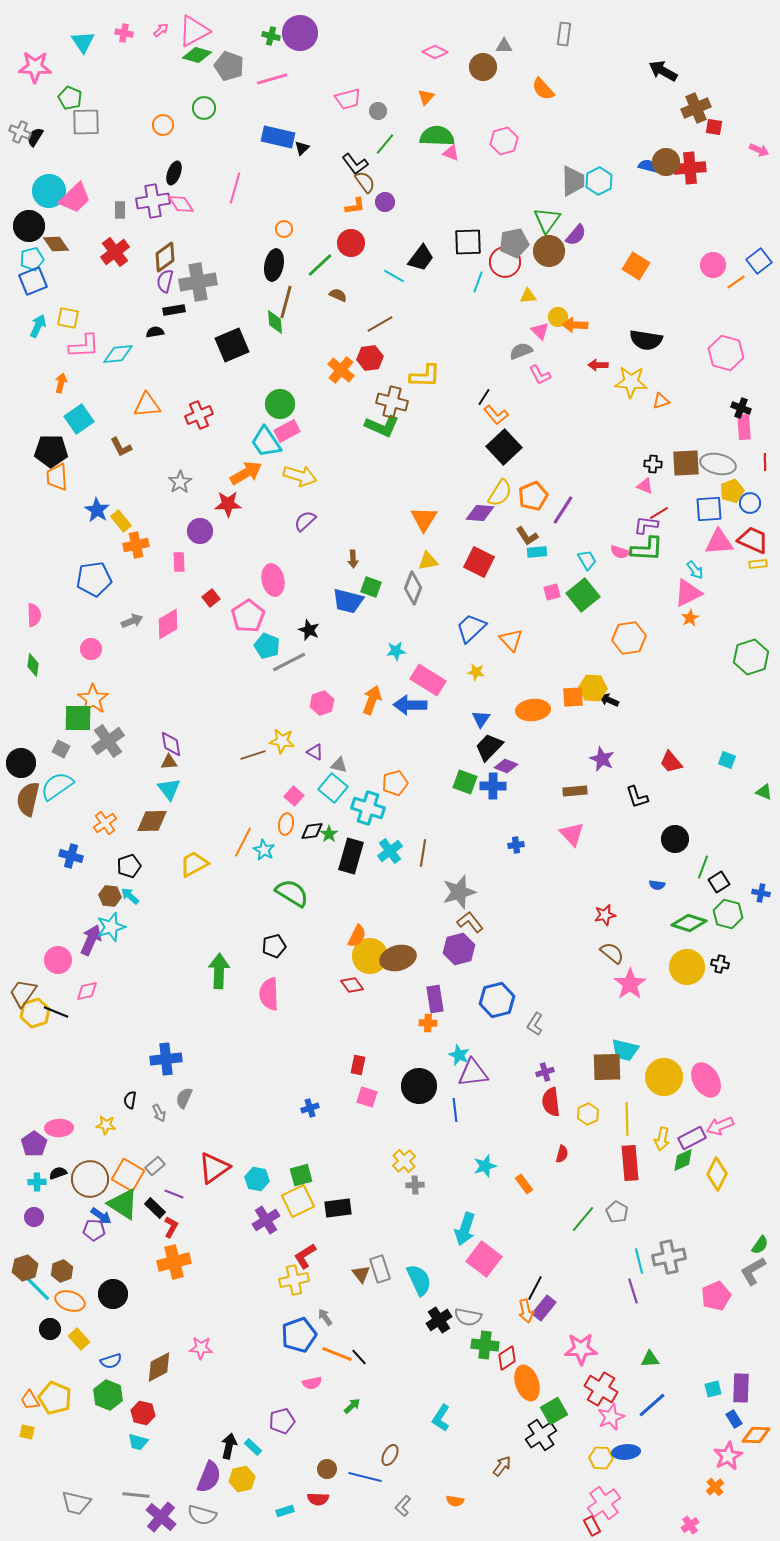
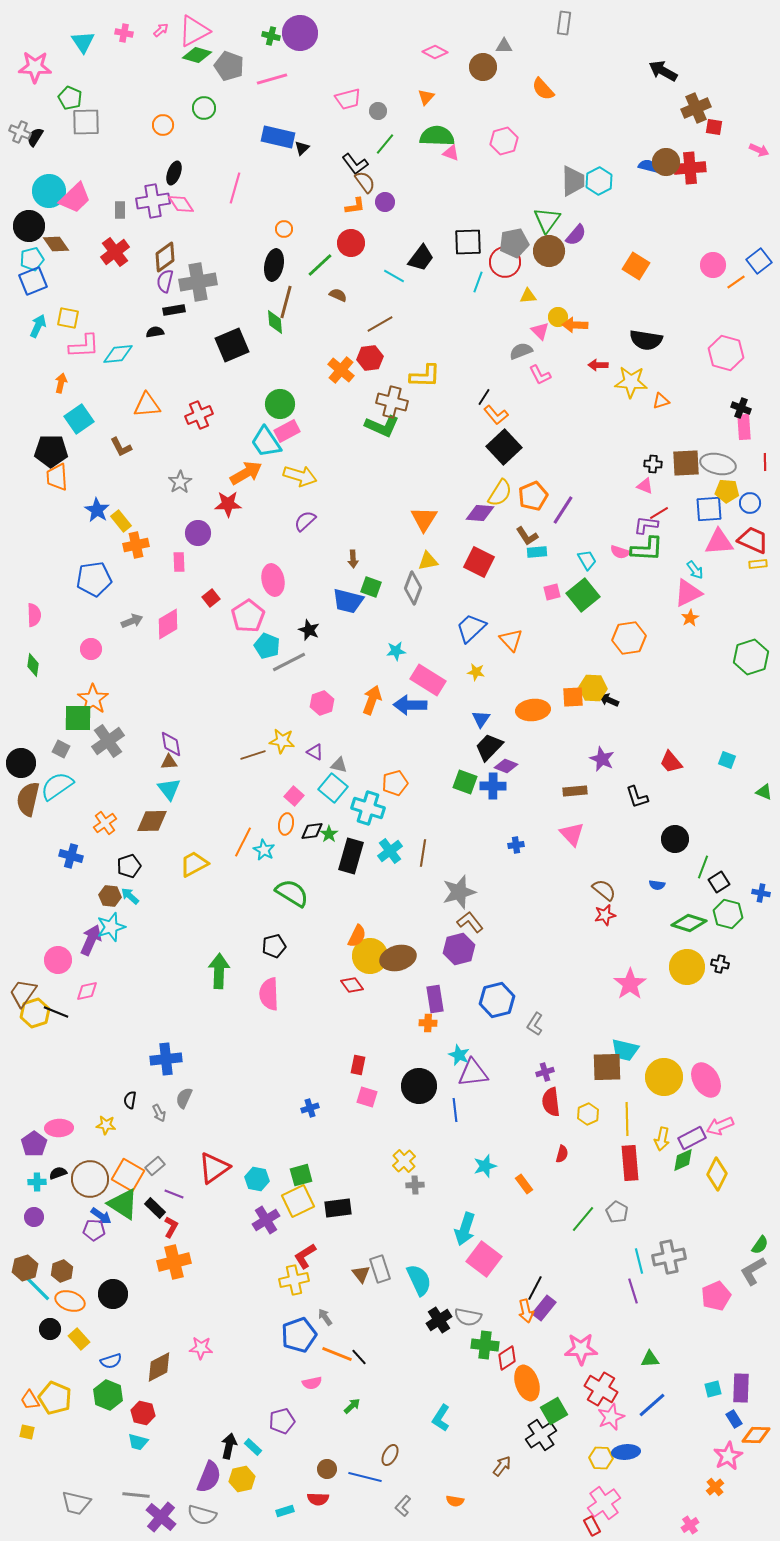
gray rectangle at (564, 34): moved 11 px up
yellow pentagon at (732, 491): moved 5 px left; rotated 25 degrees clockwise
purple circle at (200, 531): moved 2 px left, 2 px down
brown semicircle at (612, 953): moved 8 px left, 63 px up
